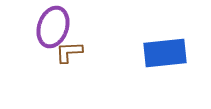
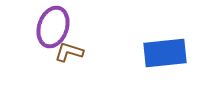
brown L-shape: rotated 20 degrees clockwise
